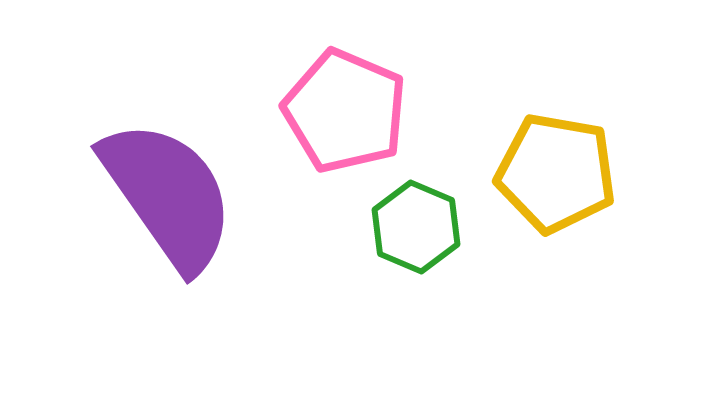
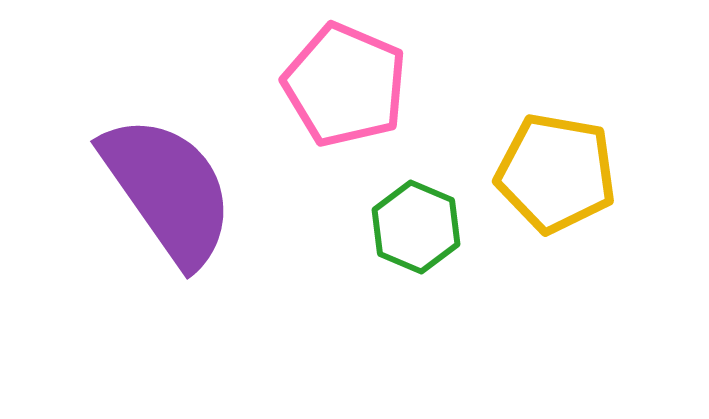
pink pentagon: moved 26 px up
purple semicircle: moved 5 px up
